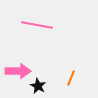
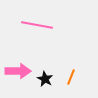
orange line: moved 1 px up
black star: moved 7 px right, 7 px up
